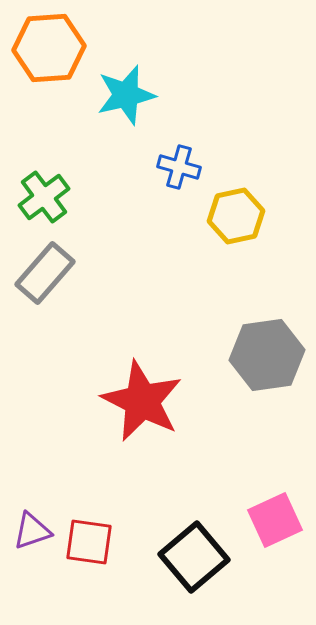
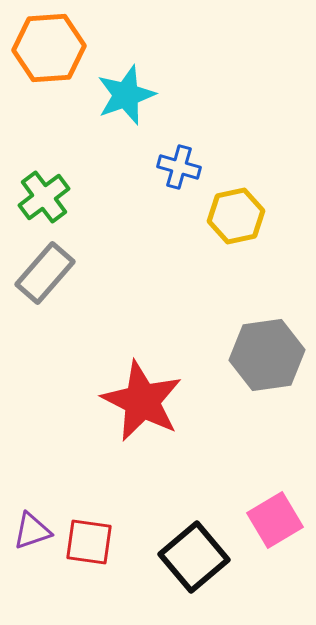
cyan star: rotated 6 degrees counterclockwise
pink square: rotated 6 degrees counterclockwise
